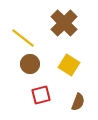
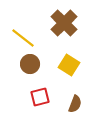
red square: moved 1 px left, 2 px down
brown semicircle: moved 3 px left, 2 px down
